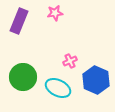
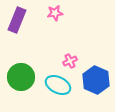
purple rectangle: moved 2 px left, 1 px up
green circle: moved 2 px left
cyan ellipse: moved 3 px up
